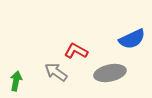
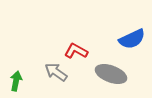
gray ellipse: moved 1 px right, 1 px down; rotated 32 degrees clockwise
